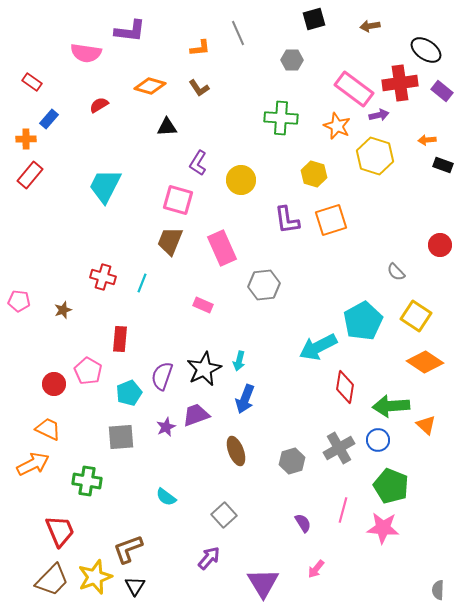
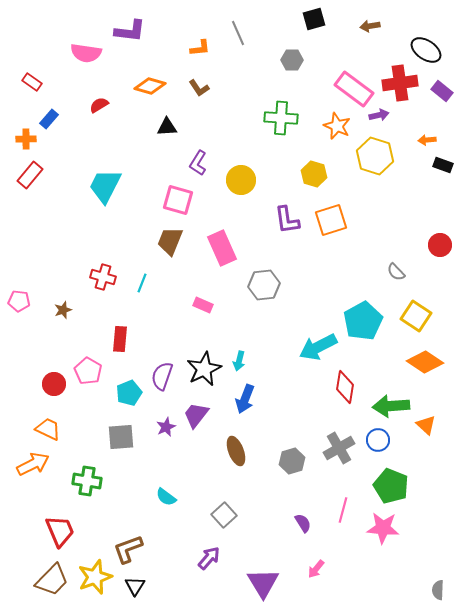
purple trapezoid at (196, 415): rotated 32 degrees counterclockwise
